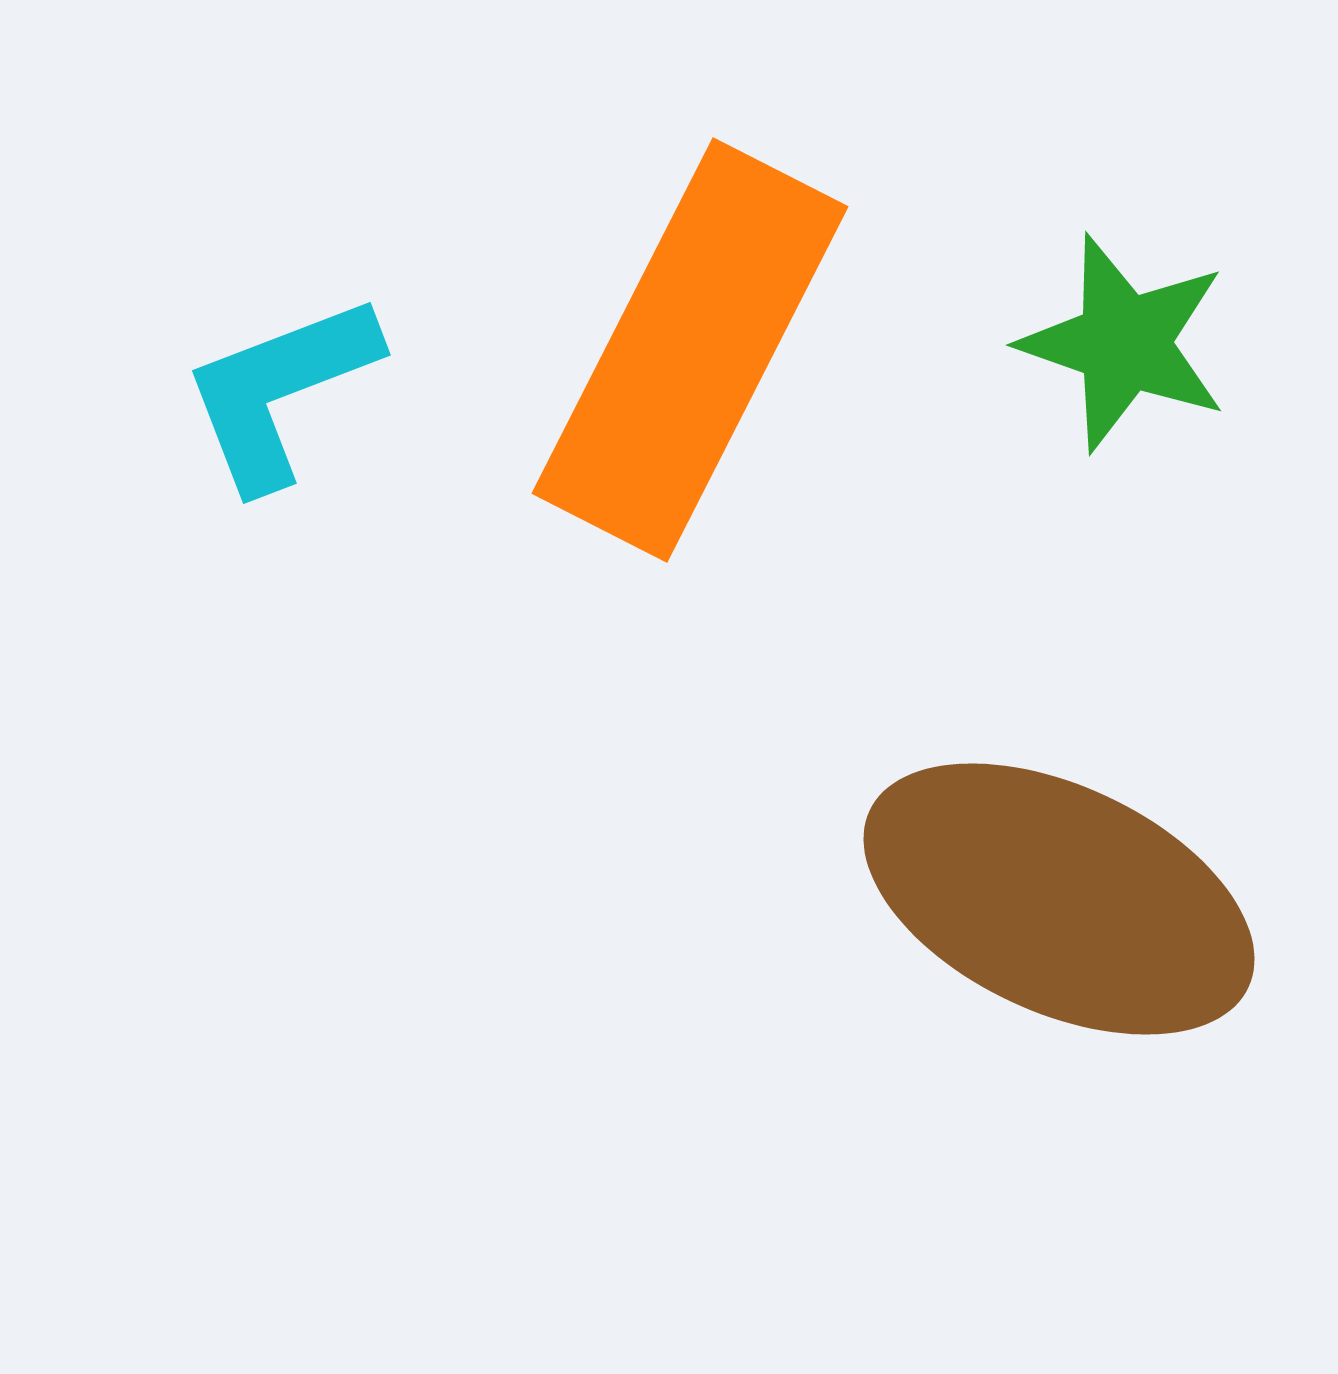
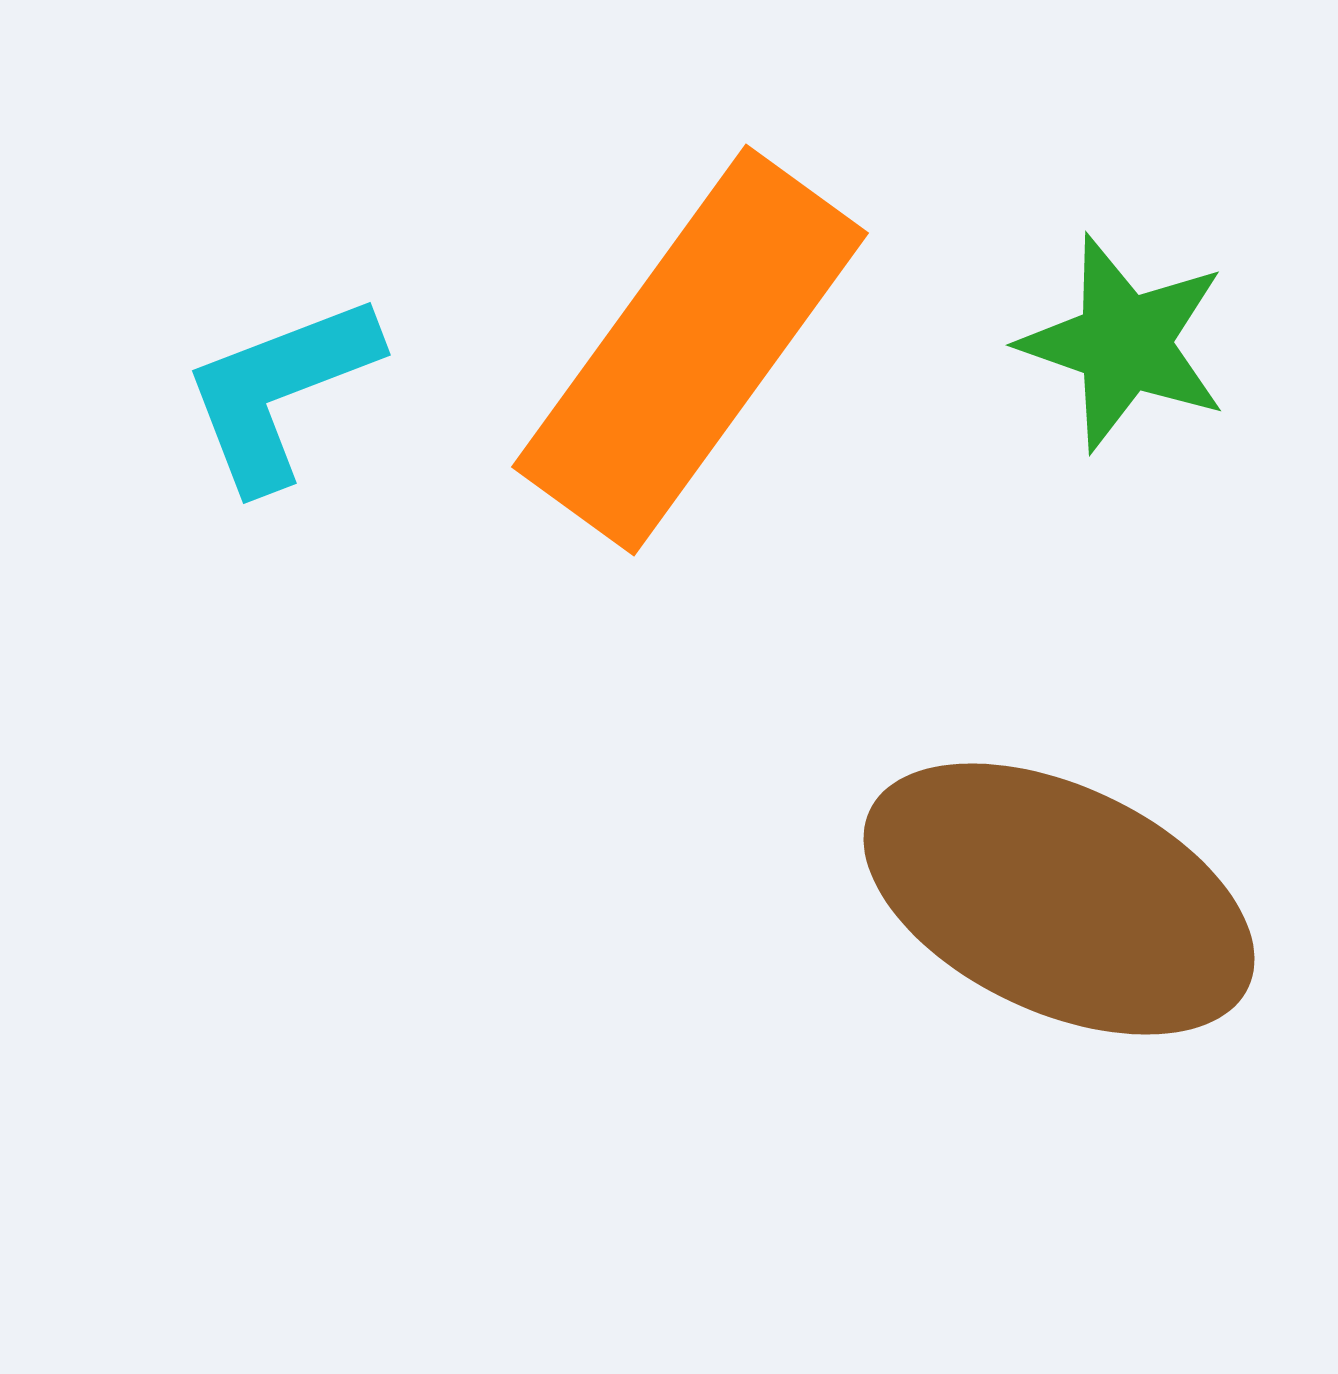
orange rectangle: rotated 9 degrees clockwise
